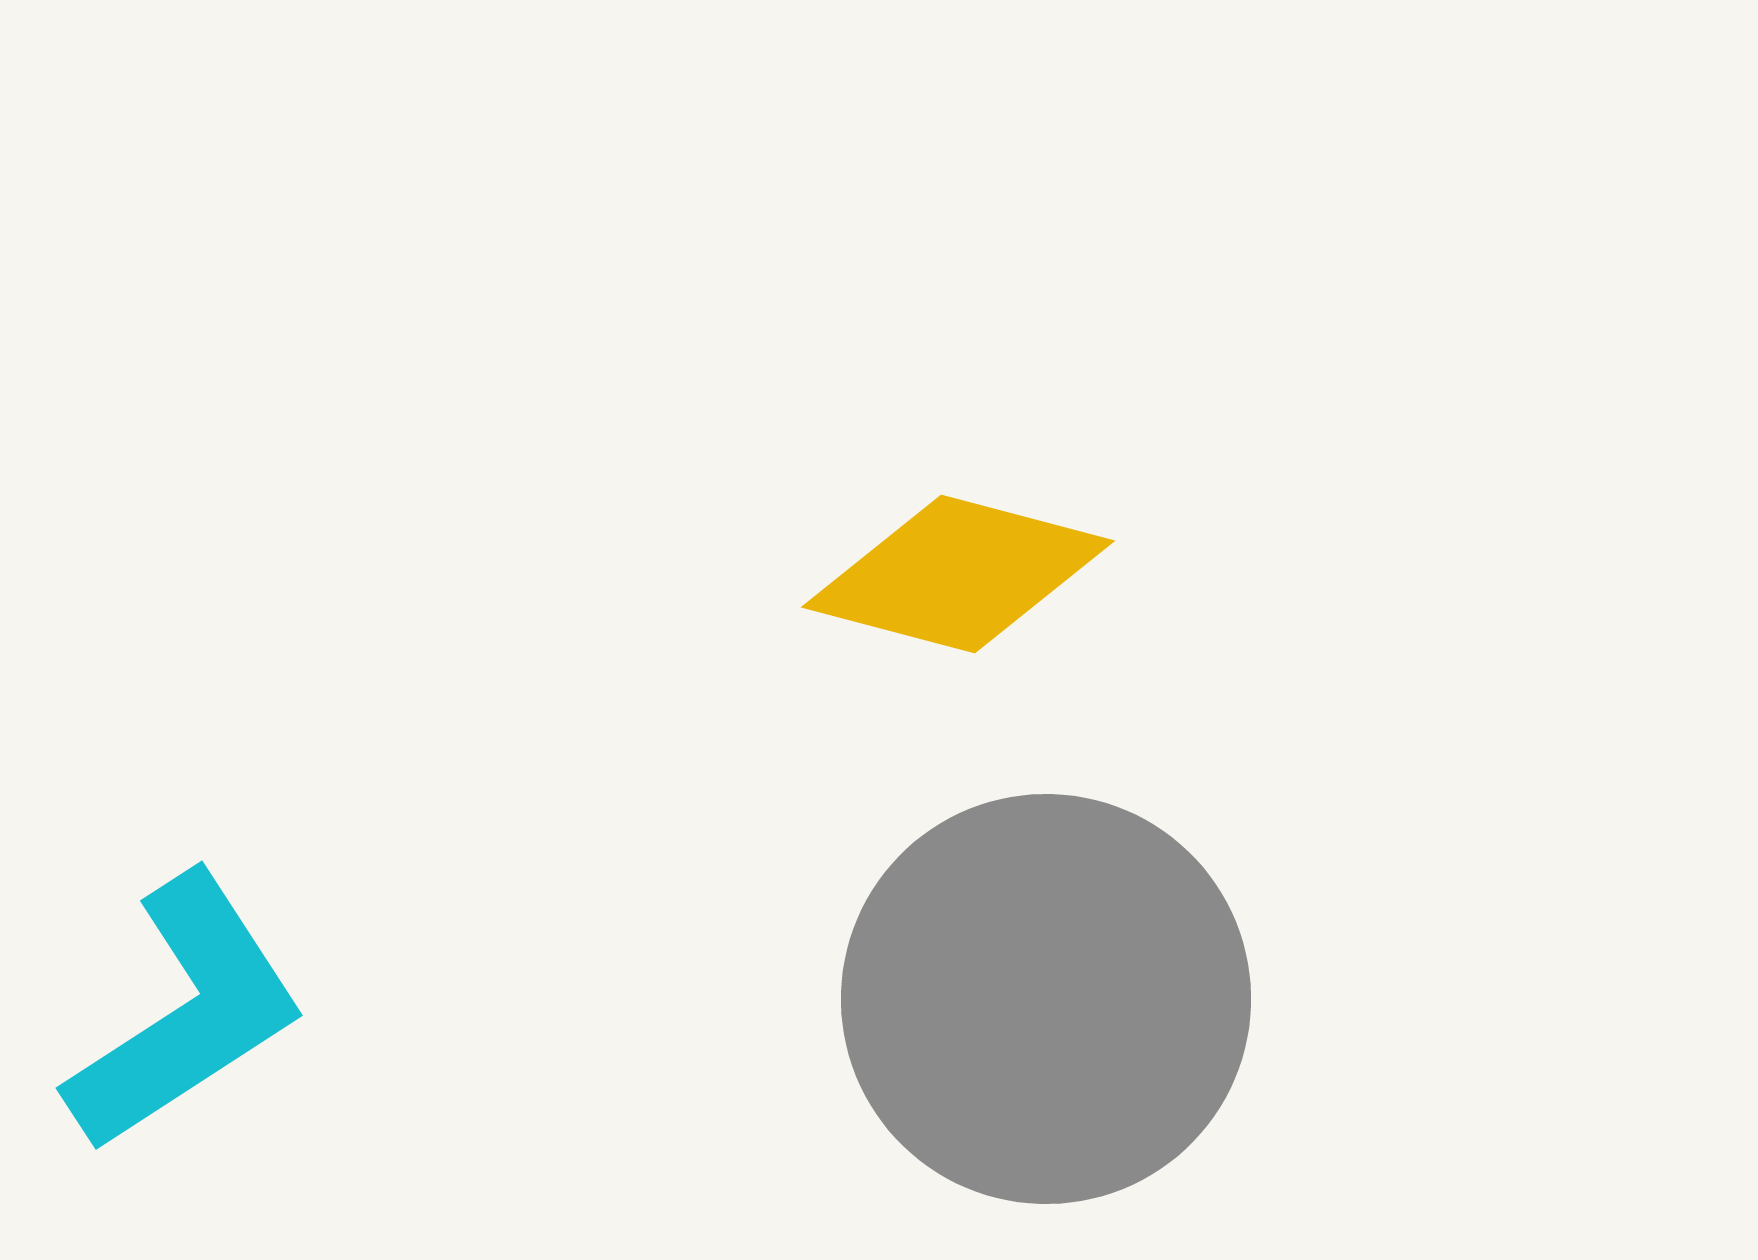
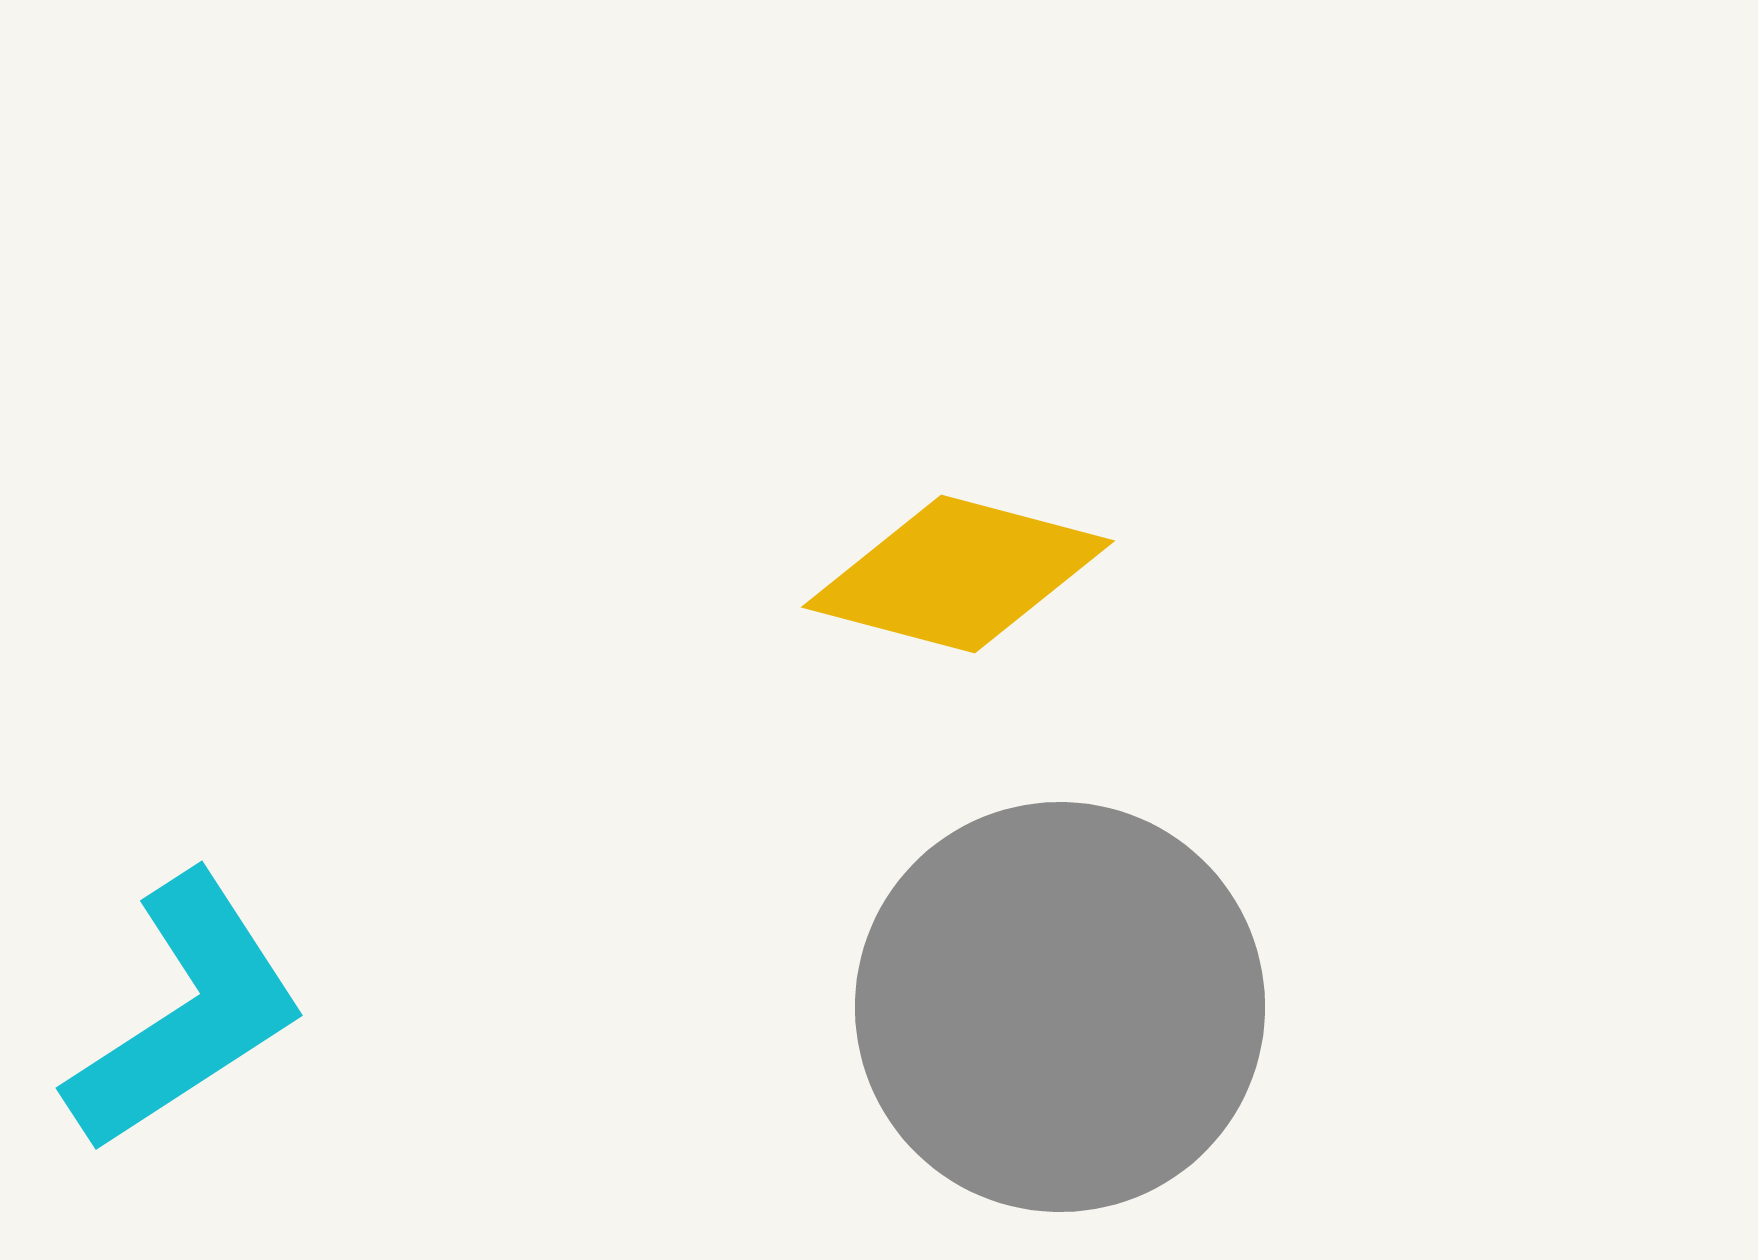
gray circle: moved 14 px right, 8 px down
